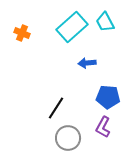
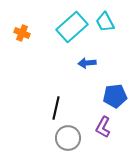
blue pentagon: moved 7 px right, 1 px up; rotated 10 degrees counterclockwise
black line: rotated 20 degrees counterclockwise
